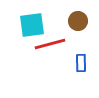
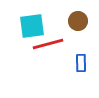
cyan square: moved 1 px down
red line: moved 2 px left
